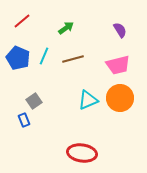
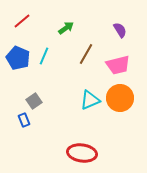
brown line: moved 13 px right, 5 px up; rotated 45 degrees counterclockwise
cyan triangle: moved 2 px right
